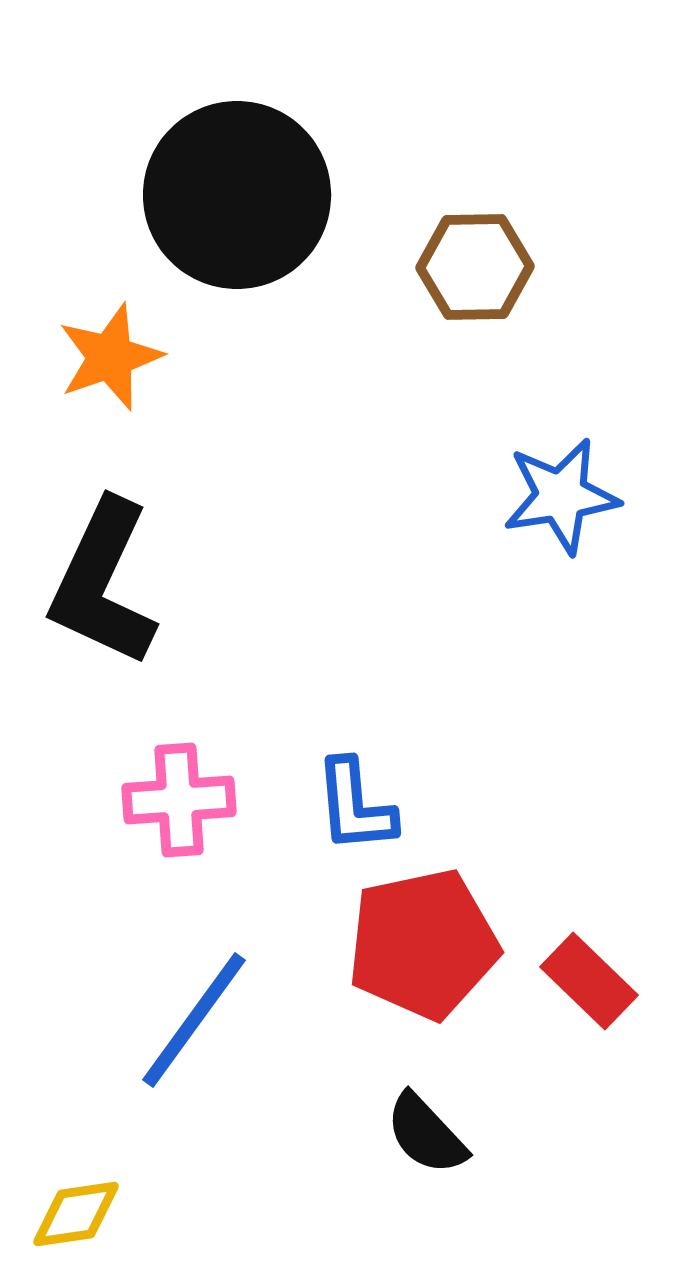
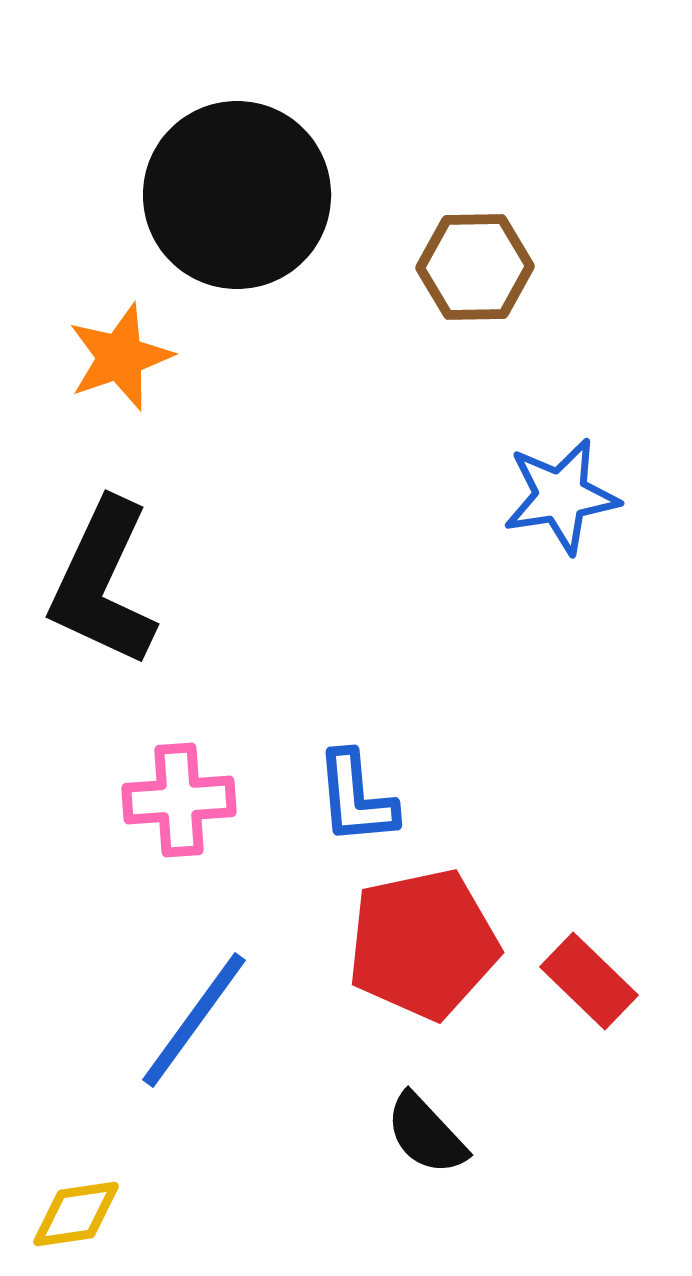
orange star: moved 10 px right
blue L-shape: moved 1 px right, 8 px up
